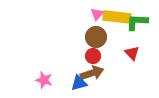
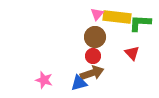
green L-shape: moved 3 px right, 1 px down
brown circle: moved 1 px left
